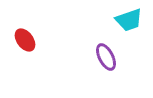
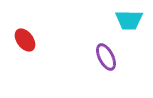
cyan trapezoid: rotated 20 degrees clockwise
